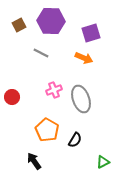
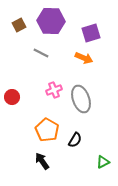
black arrow: moved 8 px right
